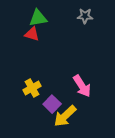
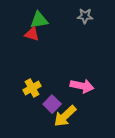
green triangle: moved 1 px right, 2 px down
pink arrow: rotated 45 degrees counterclockwise
